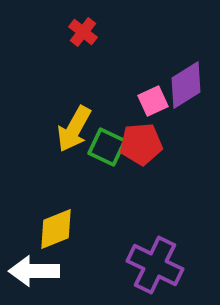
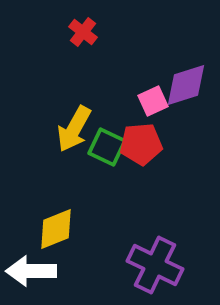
purple diamond: rotated 15 degrees clockwise
white arrow: moved 3 px left
